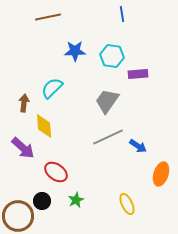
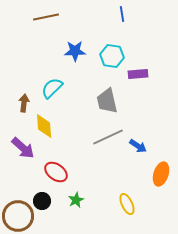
brown line: moved 2 px left
gray trapezoid: rotated 48 degrees counterclockwise
